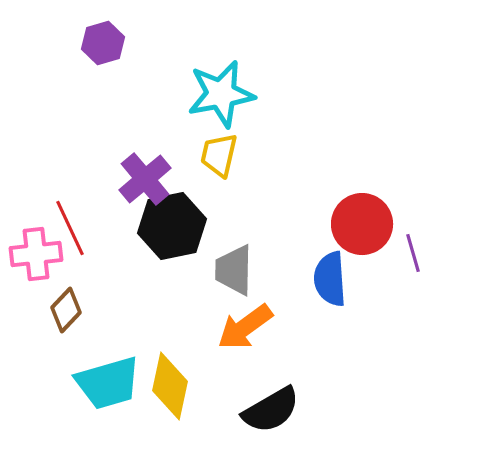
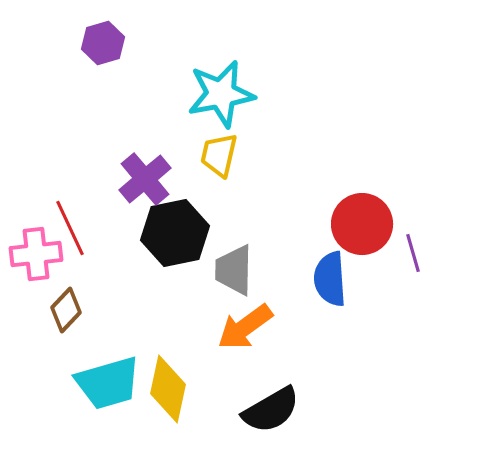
black hexagon: moved 3 px right, 7 px down
yellow diamond: moved 2 px left, 3 px down
